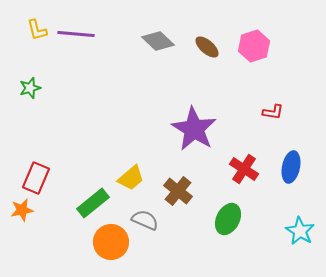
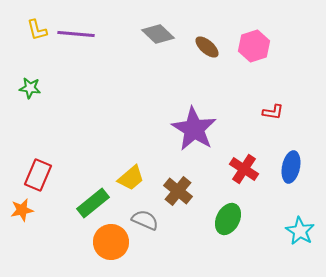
gray diamond: moved 7 px up
green star: rotated 25 degrees clockwise
red rectangle: moved 2 px right, 3 px up
